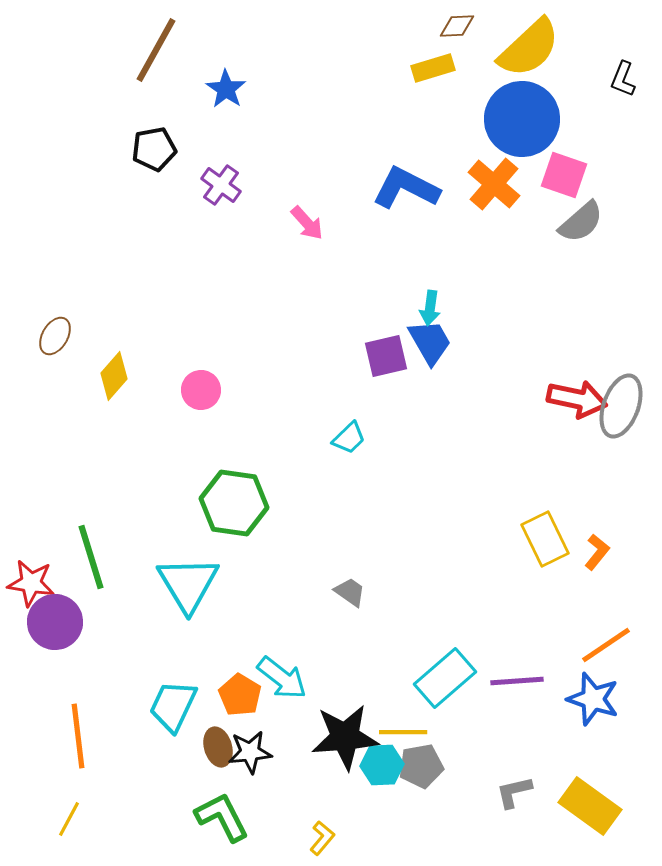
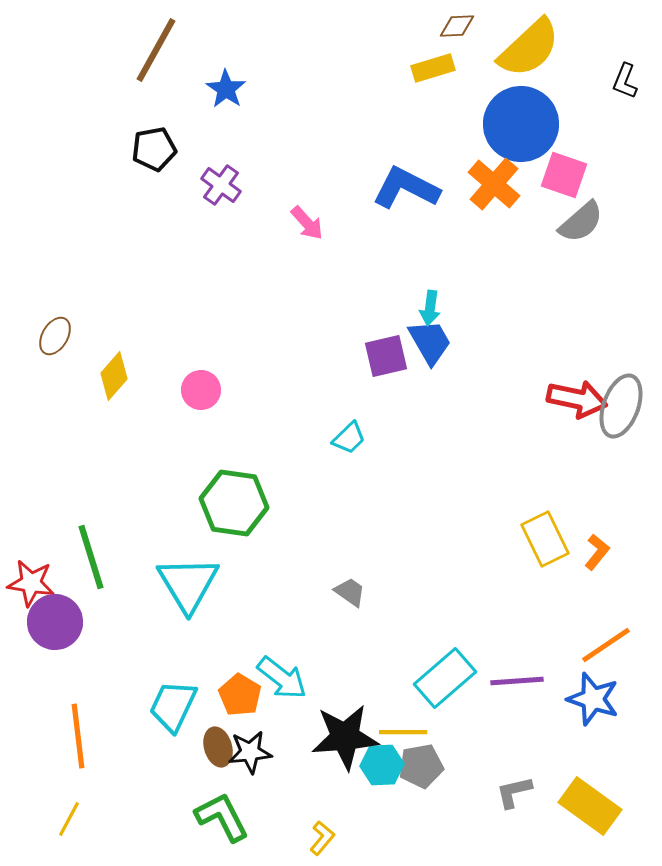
black L-shape at (623, 79): moved 2 px right, 2 px down
blue circle at (522, 119): moved 1 px left, 5 px down
